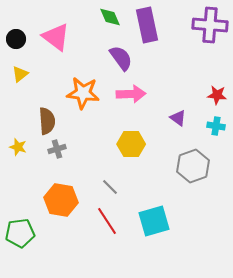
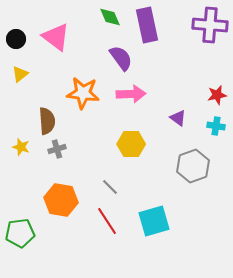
red star: rotated 18 degrees counterclockwise
yellow star: moved 3 px right
